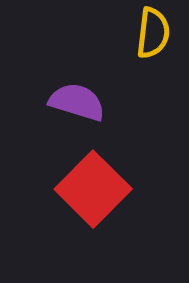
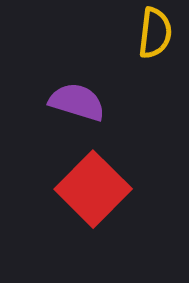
yellow semicircle: moved 2 px right
